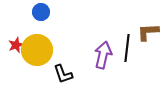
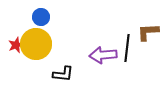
blue circle: moved 5 px down
yellow circle: moved 1 px left, 6 px up
purple arrow: rotated 108 degrees counterclockwise
black L-shape: rotated 65 degrees counterclockwise
